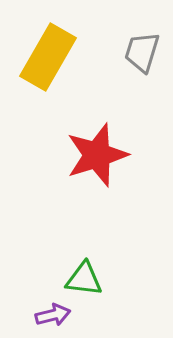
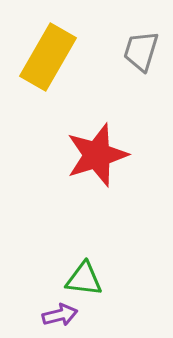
gray trapezoid: moved 1 px left, 1 px up
purple arrow: moved 7 px right
